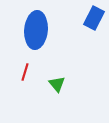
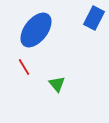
blue ellipse: rotated 33 degrees clockwise
red line: moved 1 px left, 5 px up; rotated 48 degrees counterclockwise
